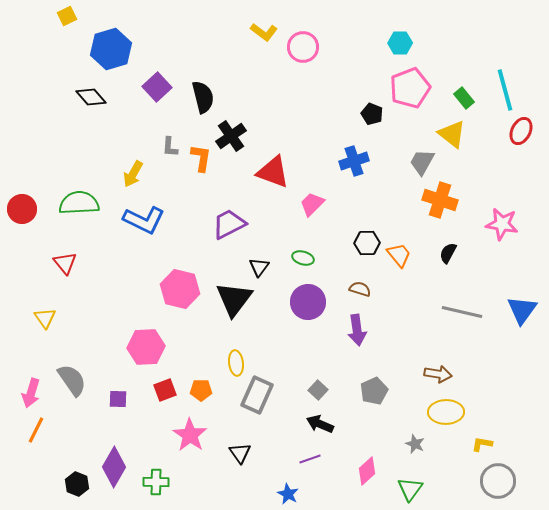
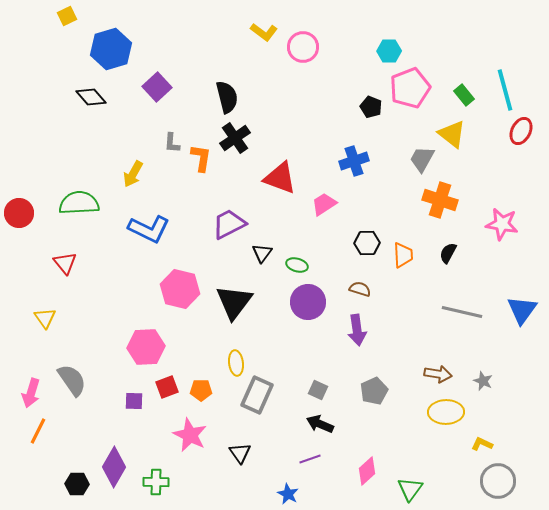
cyan hexagon at (400, 43): moved 11 px left, 8 px down
black semicircle at (203, 97): moved 24 px right
green rectangle at (464, 98): moved 3 px up
black pentagon at (372, 114): moved 1 px left, 7 px up
black cross at (231, 136): moved 4 px right, 2 px down
gray L-shape at (170, 147): moved 2 px right, 4 px up
gray trapezoid at (422, 162): moved 3 px up
red triangle at (273, 172): moved 7 px right, 6 px down
pink trapezoid at (312, 204): moved 12 px right; rotated 12 degrees clockwise
red circle at (22, 209): moved 3 px left, 4 px down
blue L-shape at (144, 220): moved 5 px right, 9 px down
orange trapezoid at (399, 255): moved 4 px right; rotated 36 degrees clockwise
green ellipse at (303, 258): moved 6 px left, 7 px down
black triangle at (259, 267): moved 3 px right, 14 px up
black triangle at (234, 299): moved 3 px down
red square at (165, 390): moved 2 px right, 3 px up
gray square at (318, 390): rotated 18 degrees counterclockwise
purple square at (118, 399): moved 16 px right, 2 px down
orange line at (36, 430): moved 2 px right, 1 px down
pink star at (190, 435): rotated 8 degrees counterclockwise
gray star at (415, 444): moved 68 px right, 63 px up
yellow L-shape at (482, 444): rotated 15 degrees clockwise
black hexagon at (77, 484): rotated 20 degrees counterclockwise
